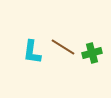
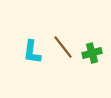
brown line: rotated 20 degrees clockwise
